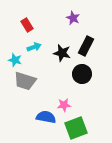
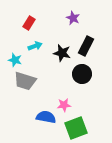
red rectangle: moved 2 px right, 2 px up; rotated 64 degrees clockwise
cyan arrow: moved 1 px right, 1 px up
